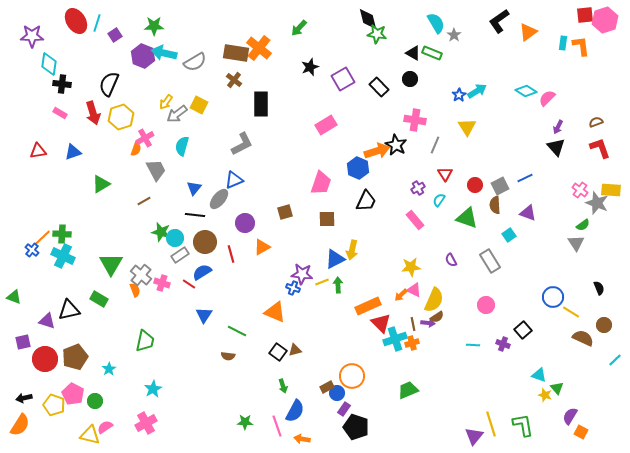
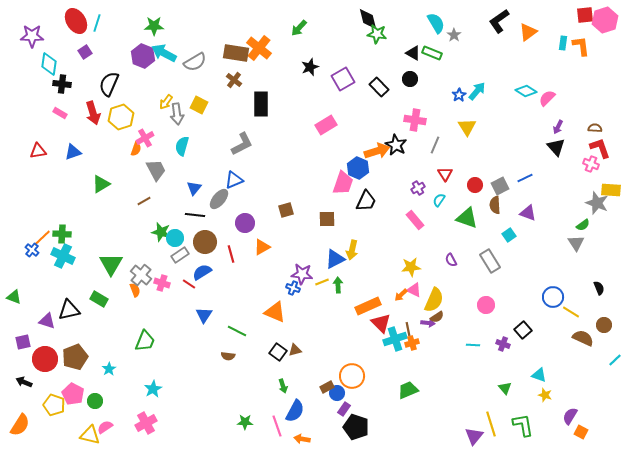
purple square at (115, 35): moved 30 px left, 17 px down
cyan arrow at (164, 53): rotated 15 degrees clockwise
cyan arrow at (477, 91): rotated 18 degrees counterclockwise
gray arrow at (177, 114): rotated 60 degrees counterclockwise
brown semicircle at (596, 122): moved 1 px left, 6 px down; rotated 24 degrees clockwise
pink trapezoid at (321, 183): moved 22 px right
pink cross at (580, 190): moved 11 px right, 26 px up; rotated 14 degrees counterclockwise
brown square at (285, 212): moved 1 px right, 2 px up
brown line at (413, 324): moved 5 px left, 5 px down
green trapezoid at (145, 341): rotated 10 degrees clockwise
green triangle at (557, 388): moved 52 px left
black arrow at (24, 398): moved 16 px up; rotated 35 degrees clockwise
